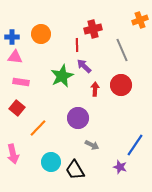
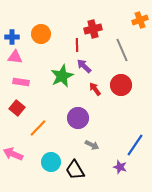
red arrow: rotated 40 degrees counterclockwise
pink arrow: rotated 126 degrees clockwise
